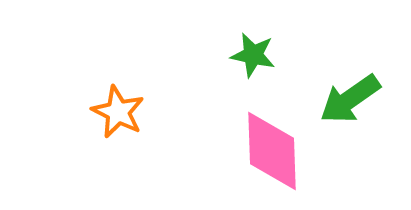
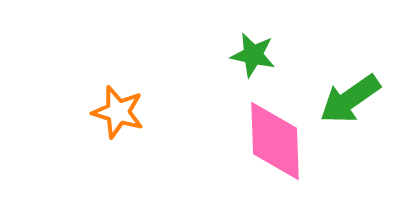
orange star: rotated 10 degrees counterclockwise
pink diamond: moved 3 px right, 10 px up
